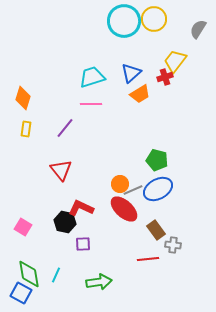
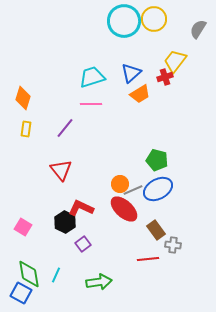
black hexagon: rotated 15 degrees clockwise
purple square: rotated 35 degrees counterclockwise
